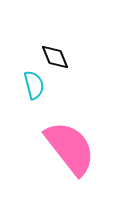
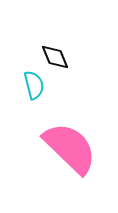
pink semicircle: rotated 8 degrees counterclockwise
